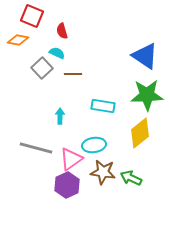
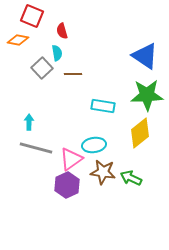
cyan semicircle: rotated 56 degrees clockwise
cyan arrow: moved 31 px left, 6 px down
